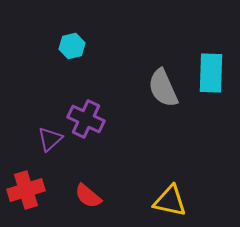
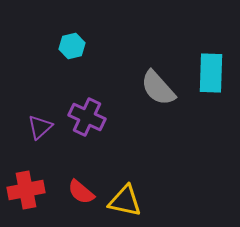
gray semicircle: moved 5 px left; rotated 18 degrees counterclockwise
purple cross: moved 1 px right, 2 px up
purple triangle: moved 10 px left, 12 px up
red cross: rotated 6 degrees clockwise
red semicircle: moved 7 px left, 4 px up
yellow triangle: moved 45 px left
